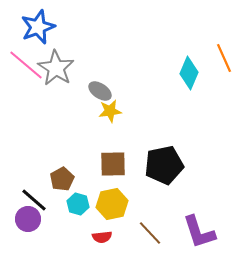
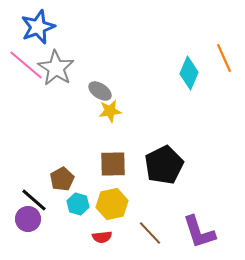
black pentagon: rotated 15 degrees counterclockwise
